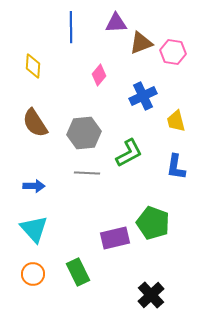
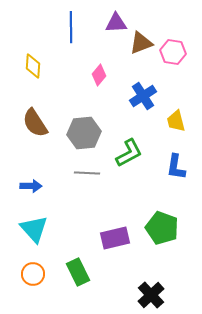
blue cross: rotated 8 degrees counterclockwise
blue arrow: moved 3 px left
green pentagon: moved 9 px right, 5 px down
